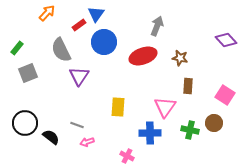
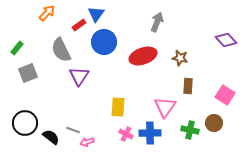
gray arrow: moved 4 px up
gray line: moved 4 px left, 5 px down
pink cross: moved 1 px left, 22 px up
